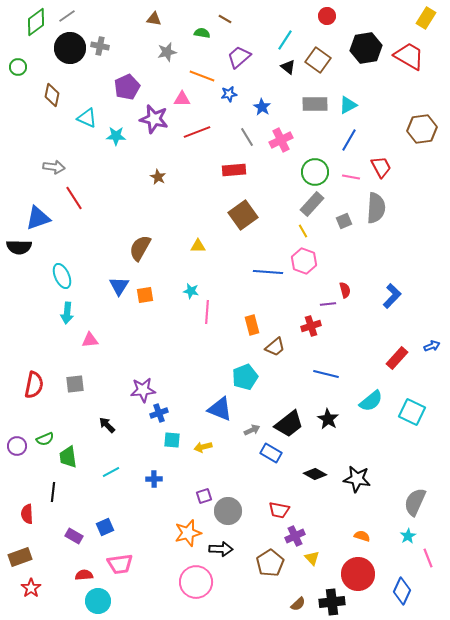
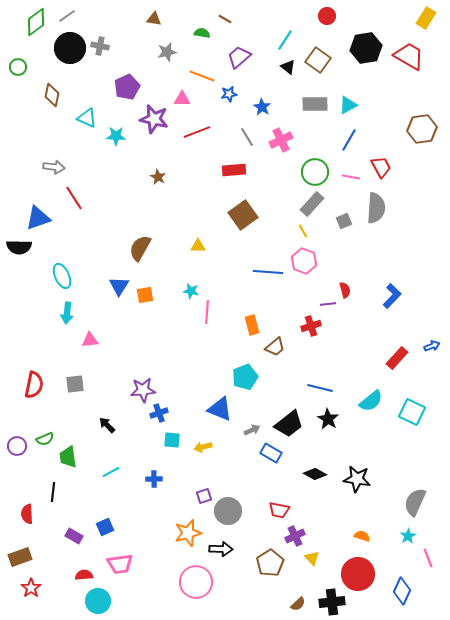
blue line at (326, 374): moved 6 px left, 14 px down
